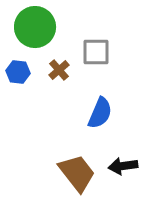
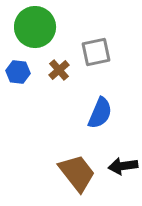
gray square: rotated 12 degrees counterclockwise
